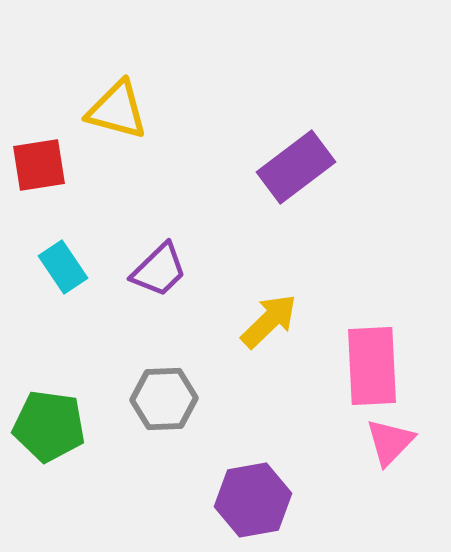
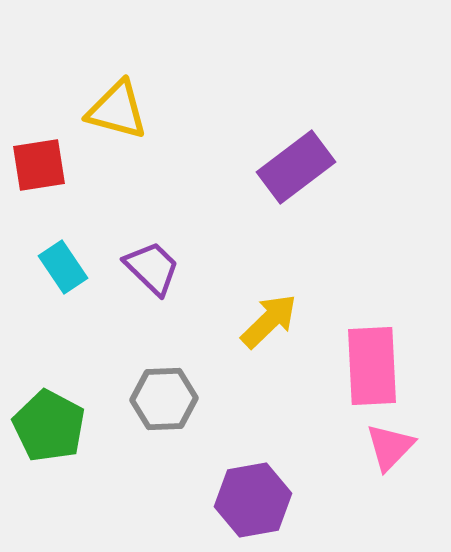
purple trapezoid: moved 7 px left, 2 px up; rotated 92 degrees counterclockwise
green pentagon: rotated 20 degrees clockwise
pink triangle: moved 5 px down
